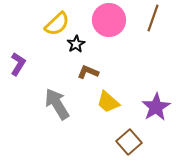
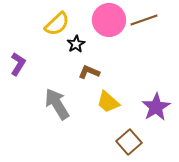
brown line: moved 9 px left, 2 px down; rotated 52 degrees clockwise
brown L-shape: moved 1 px right
